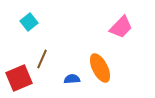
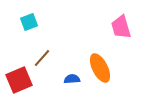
cyan square: rotated 18 degrees clockwise
pink trapezoid: rotated 120 degrees clockwise
brown line: moved 1 px up; rotated 18 degrees clockwise
red square: moved 2 px down
